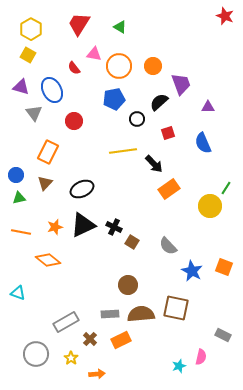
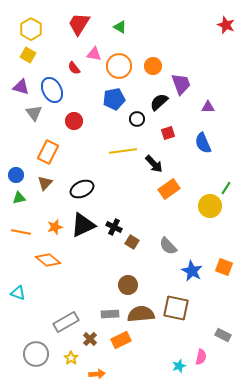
red star at (225, 16): moved 1 px right, 9 px down
